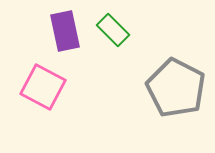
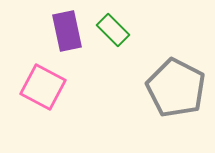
purple rectangle: moved 2 px right
